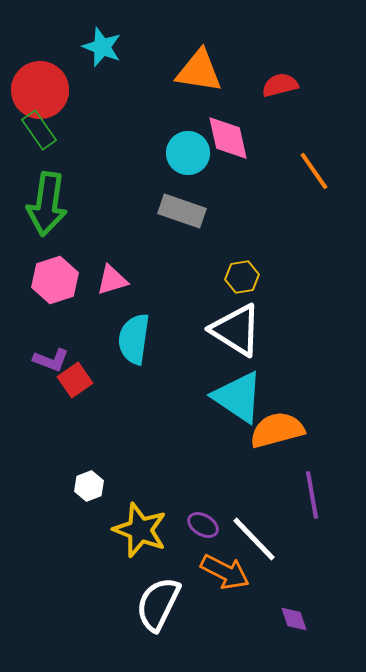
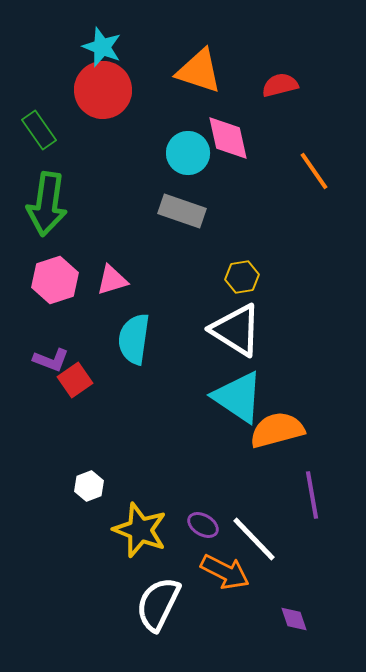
orange triangle: rotated 9 degrees clockwise
red circle: moved 63 px right
